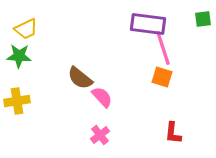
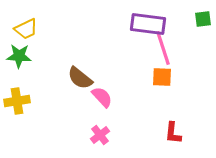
orange square: rotated 15 degrees counterclockwise
